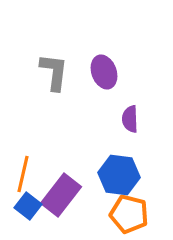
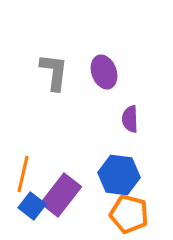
blue square: moved 4 px right
